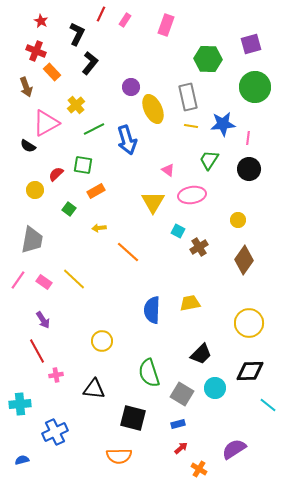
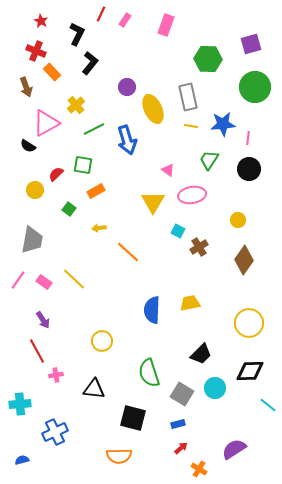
purple circle at (131, 87): moved 4 px left
